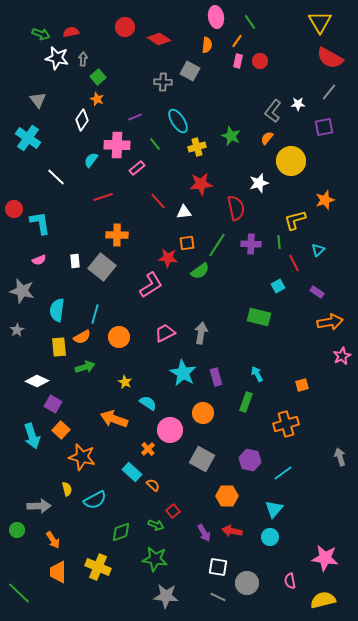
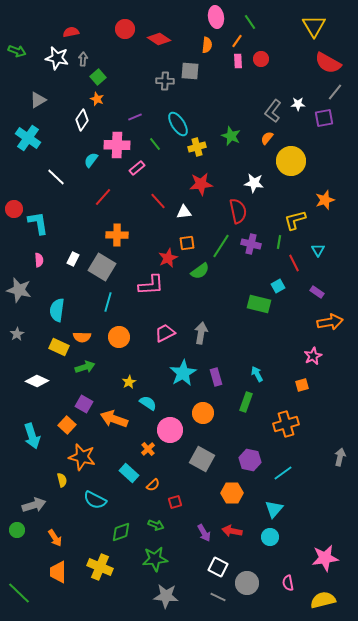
yellow triangle at (320, 22): moved 6 px left, 4 px down
red circle at (125, 27): moved 2 px down
green arrow at (41, 34): moved 24 px left, 17 px down
red semicircle at (330, 58): moved 2 px left, 5 px down
pink rectangle at (238, 61): rotated 16 degrees counterclockwise
red circle at (260, 61): moved 1 px right, 2 px up
gray square at (190, 71): rotated 24 degrees counterclockwise
gray cross at (163, 82): moved 2 px right, 1 px up
gray line at (329, 92): moved 6 px right
gray triangle at (38, 100): rotated 36 degrees clockwise
cyan ellipse at (178, 121): moved 3 px down
purple square at (324, 127): moved 9 px up
white star at (259, 183): moved 5 px left; rotated 24 degrees clockwise
red line at (103, 197): rotated 30 degrees counterclockwise
red semicircle at (236, 208): moved 2 px right, 3 px down
cyan L-shape at (40, 223): moved 2 px left
green line at (279, 242): rotated 16 degrees clockwise
purple cross at (251, 244): rotated 12 degrees clockwise
green line at (217, 245): moved 4 px right, 1 px down
cyan triangle at (318, 250): rotated 16 degrees counterclockwise
red star at (168, 258): rotated 30 degrees counterclockwise
pink semicircle at (39, 260): rotated 72 degrees counterclockwise
white rectangle at (75, 261): moved 2 px left, 2 px up; rotated 32 degrees clockwise
gray square at (102, 267): rotated 8 degrees counterclockwise
pink L-shape at (151, 285): rotated 28 degrees clockwise
gray star at (22, 291): moved 3 px left, 1 px up
cyan line at (95, 314): moved 13 px right, 12 px up
green rectangle at (259, 317): moved 13 px up
gray star at (17, 330): moved 4 px down
orange semicircle at (82, 337): rotated 30 degrees clockwise
yellow rectangle at (59, 347): rotated 60 degrees counterclockwise
pink star at (342, 356): moved 29 px left
cyan star at (183, 373): rotated 12 degrees clockwise
yellow star at (125, 382): moved 4 px right; rotated 16 degrees clockwise
purple square at (53, 404): moved 31 px right
orange square at (61, 430): moved 6 px right, 5 px up
gray arrow at (340, 457): rotated 30 degrees clockwise
cyan rectangle at (132, 472): moved 3 px left, 1 px down
orange semicircle at (153, 485): rotated 96 degrees clockwise
yellow semicircle at (67, 489): moved 5 px left, 9 px up
orange hexagon at (227, 496): moved 5 px right, 3 px up
cyan semicircle at (95, 500): rotated 55 degrees clockwise
gray arrow at (39, 506): moved 5 px left, 1 px up; rotated 15 degrees counterclockwise
red square at (173, 511): moved 2 px right, 9 px up; rotated 24 degrees clockwise
orange arrow at (53, 540): moved 2 px right, 2 px up
pink star at (325, 558): rotated 16 degrees counterclockwise
green star at (155, 559): rotated 15 degrees counterclockwise
yellow cross at (98, 567): moved 2 px right
white square at (218, 567): rotated 18 degrees clockwise
pink semicircle at (290, 581): moved 2 px left, 2 px down
